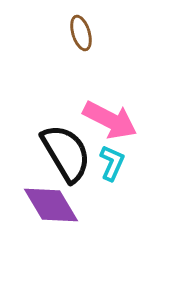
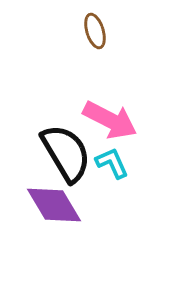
brown ellipse: moved 14 px right, 2 px up
cyan L-shape: rotated 48 degrees counterclockwise
purple diamond: moved 3 px right
